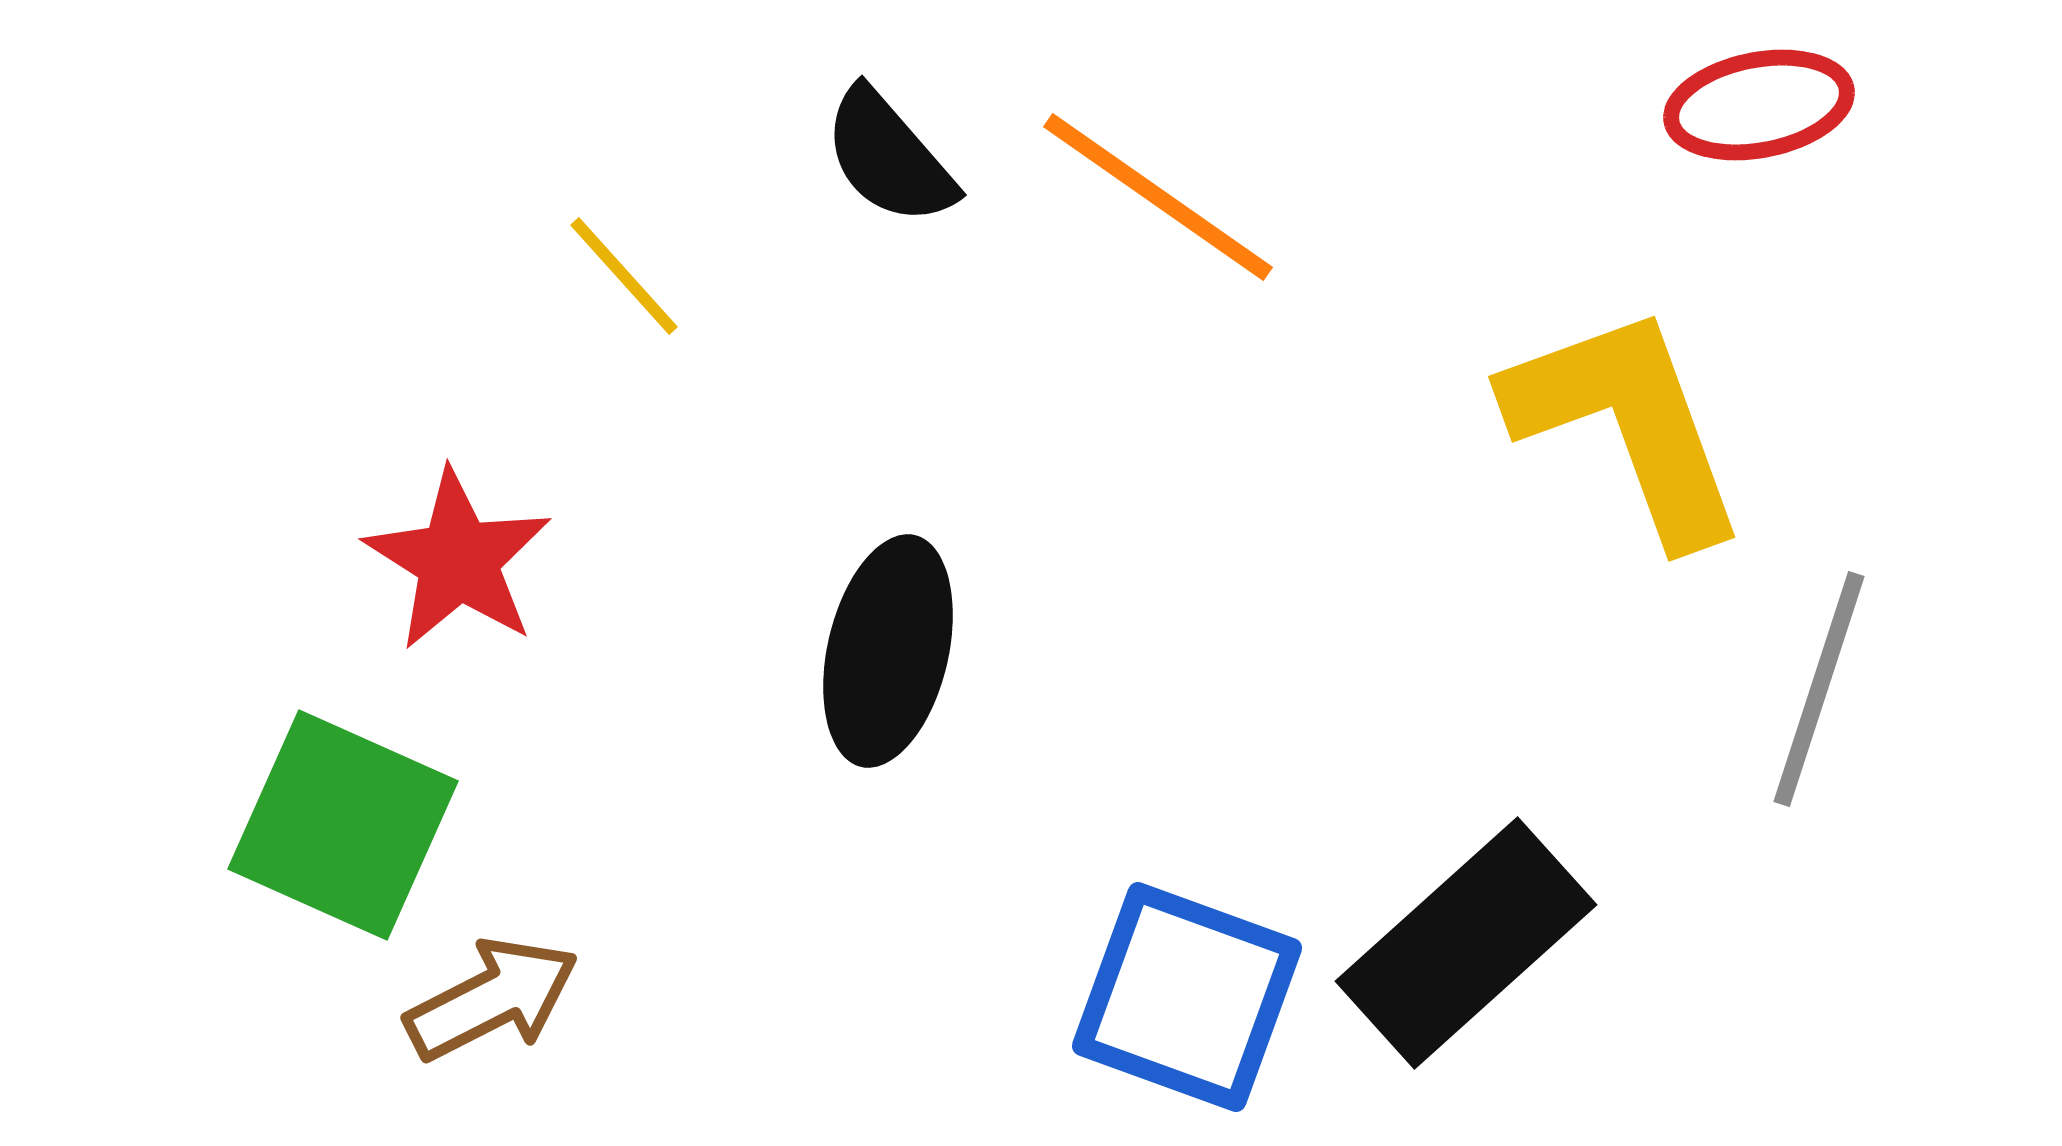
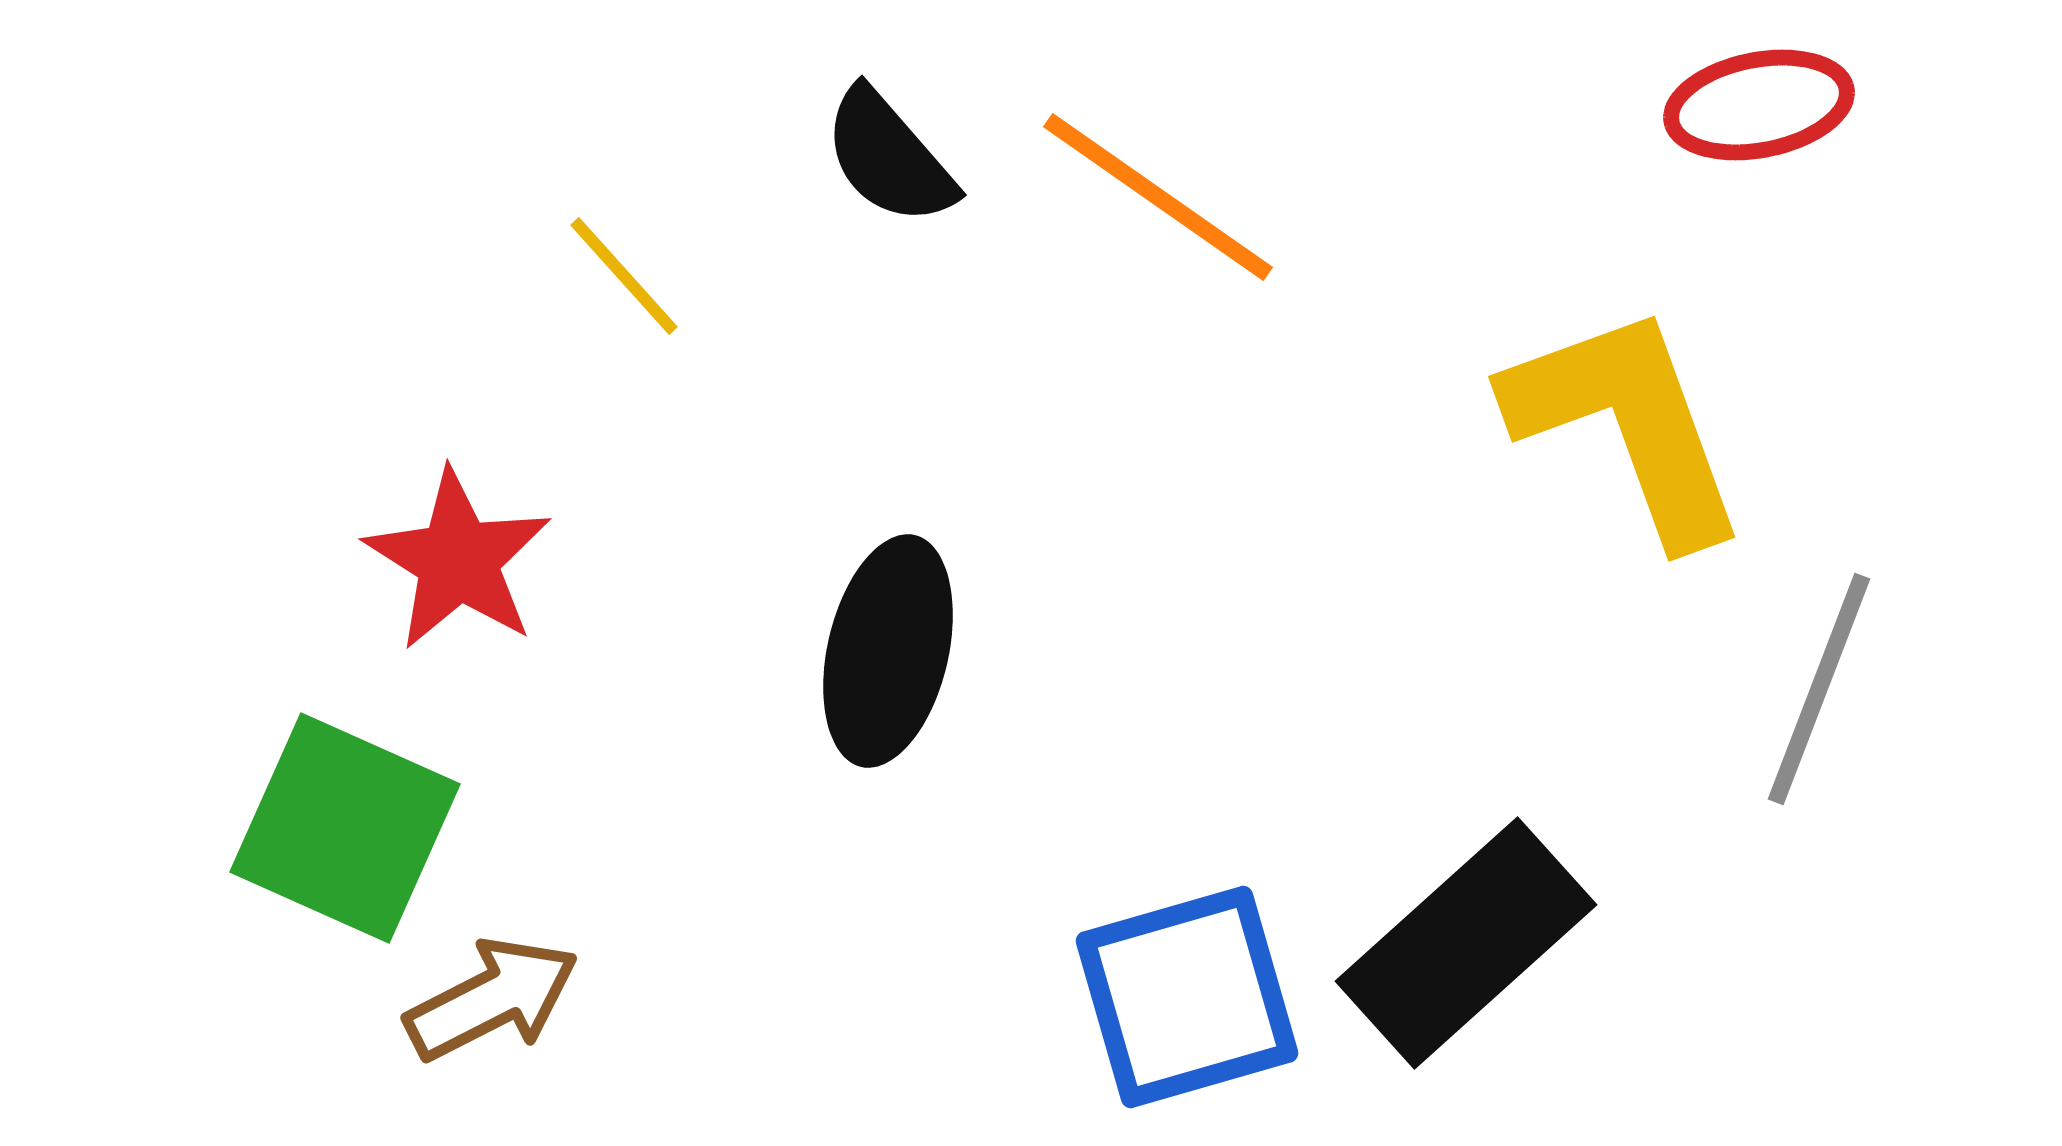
gray line: rotated 3 degrees clockwise
green square: moved 2 px right, 3 px down
blue square: rotated 36 degrees counterclockwise
